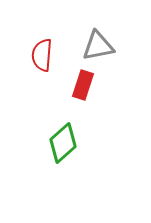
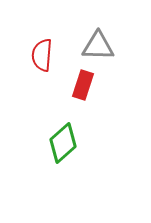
gray triangle: rotated 12 degrees clockwise
